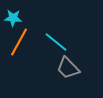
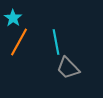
cyan star: rotated 30 degrees clockwise
cyan line: rotated 40 degrees clockwise
